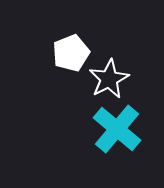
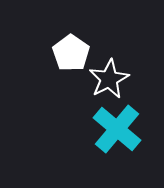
white pentagon: rotated 15 degrees counterclockwise
